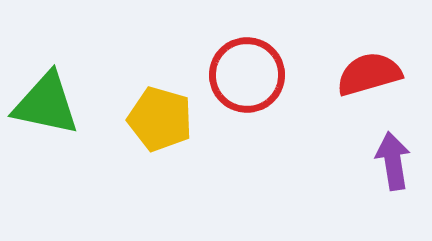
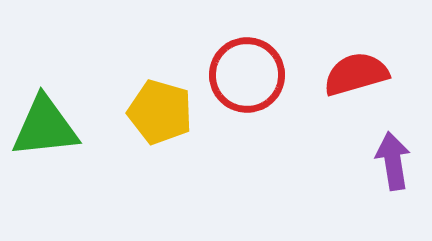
red semicircle: moved 13 px left
green triangle: moved 1 px left, 23 px down; rotated 18 degrees counterclockwise
yellow pentagon: moved 7 px up
